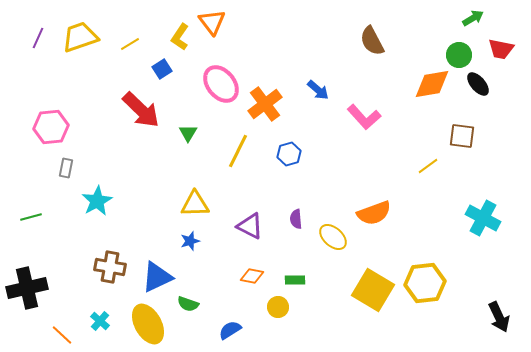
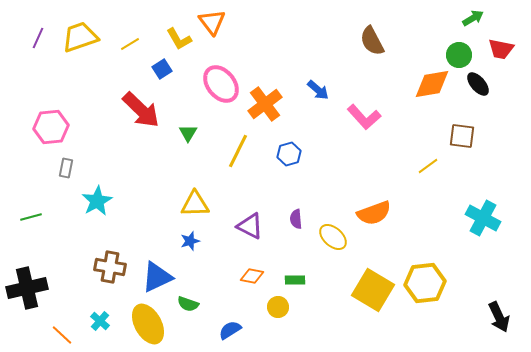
yellow L-shape at (180, 37): moved 1 px left, 2 px down; rotated 64 degrees counterclockwise
